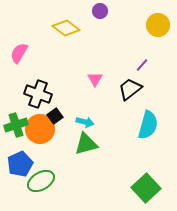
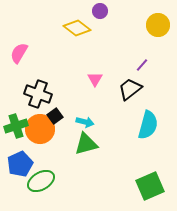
yellow diamond: moved 11 px right
green cross: moved 1 px down
green square: moved 4 px right, 2 px up; rotated 20 degrees clockwise
